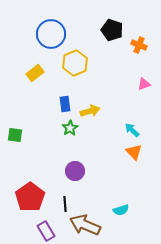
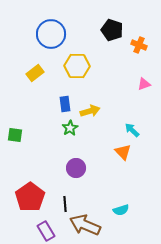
yellow hexagon: moved 2 px right, 3 px down; rotated 25 degrees clockwise
orange triangle: moved 11 px left
purple circle: moved 1 px right, 3 px up
